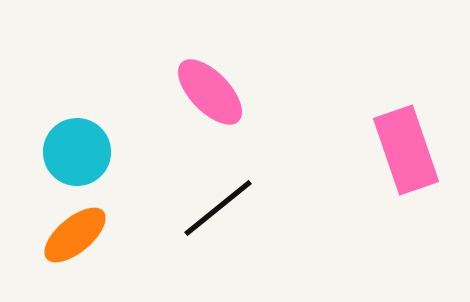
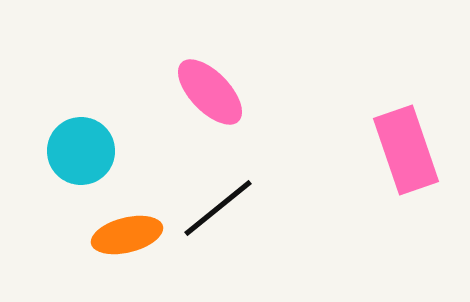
cyan circle: moved 4 px right, 1 px up
orange ellipse: moved 52 px right; rotated 26 degrees clockwise
